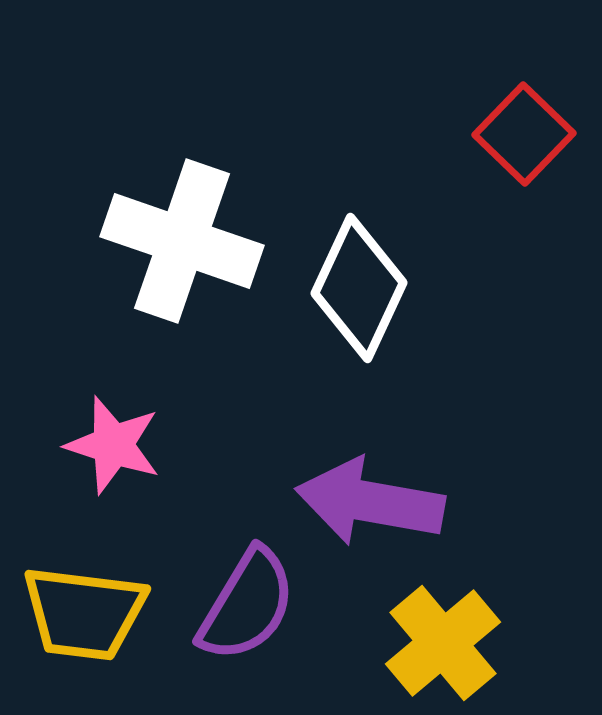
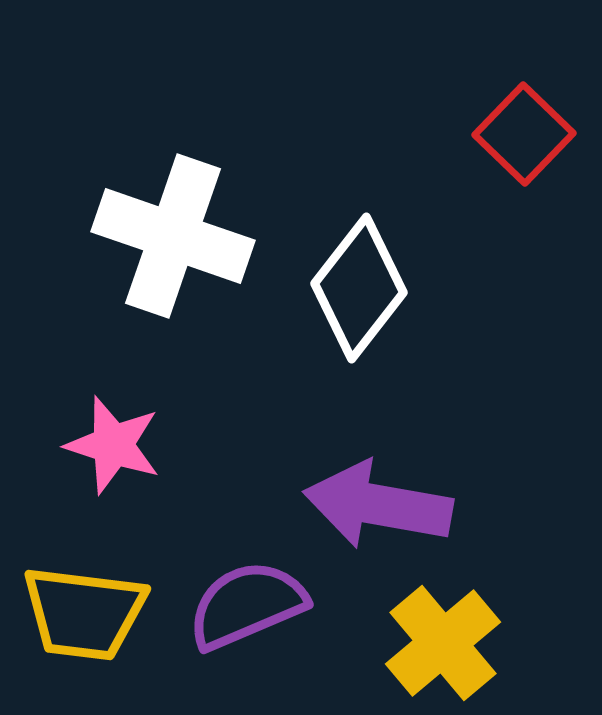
white cross: moved 9 px left, 5 px up
white diamond: rotated 13 degrees clockwise
purple arrow: moved 8 px right, 3 px down
purple semicircle: rotated 144 degrees counterclockwise
